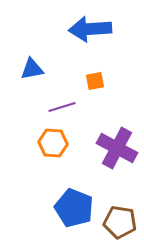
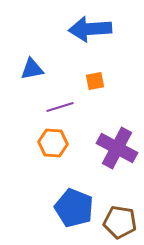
purple line: moved 2 px left
